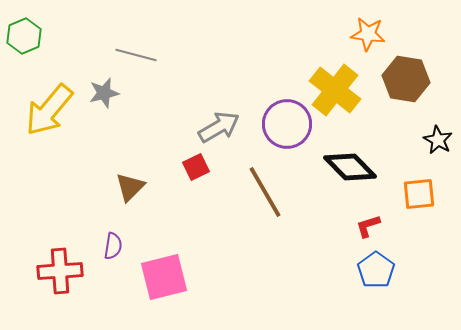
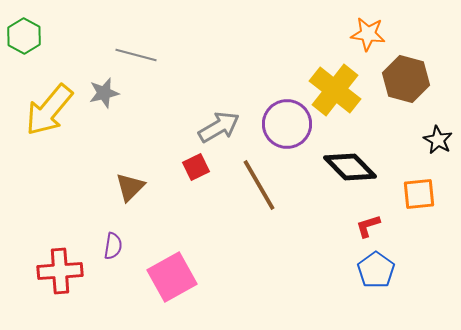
green hexagon: rotated 8 degrees counterclockwise
brown hexagon: rotated 6 degrees clockwise
brown line: moved 6 px left, 7 px up
pink square: moved 8 px right; rotated 15 degrees counterclockwise
